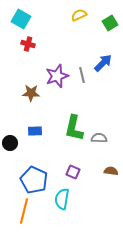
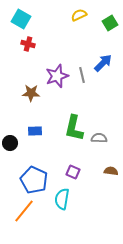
orange line: rotated 25 degrees clockwise
